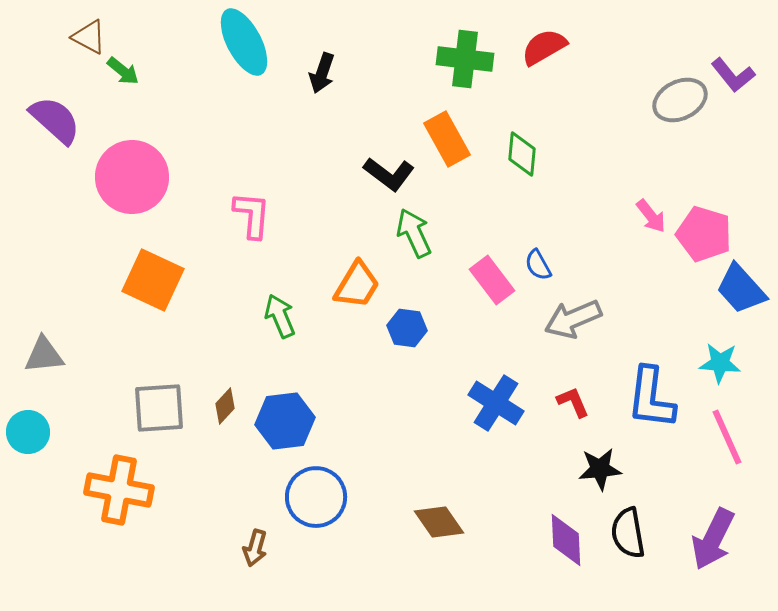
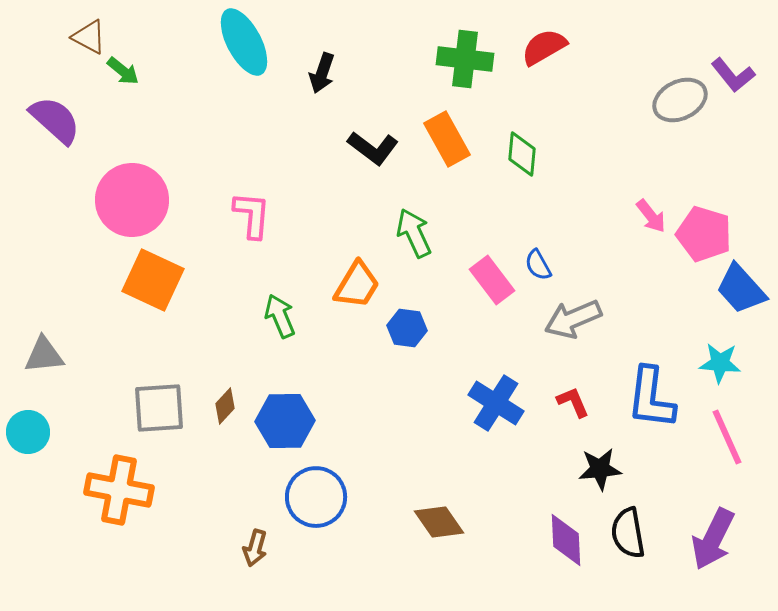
black L-shape at (389, 174): moved 16 px left, 26 px up
pink circle at (132, 177): moved 23 px down
blue hexagon at (285, 421): rotated 6 degrees clockwise
